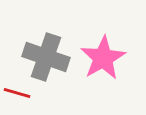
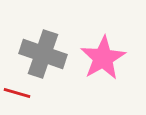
gray cross: moved 3 px left, 3 px up
